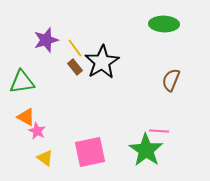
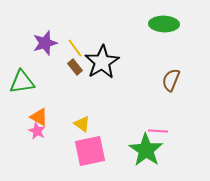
purple star: moved 1 px left, 3 px down
orange triangle: moved 13 px right
pink line: moved 1 px left
pink square: moved 1 px up
yellow triangle: moved 37 px right, 34 px up
